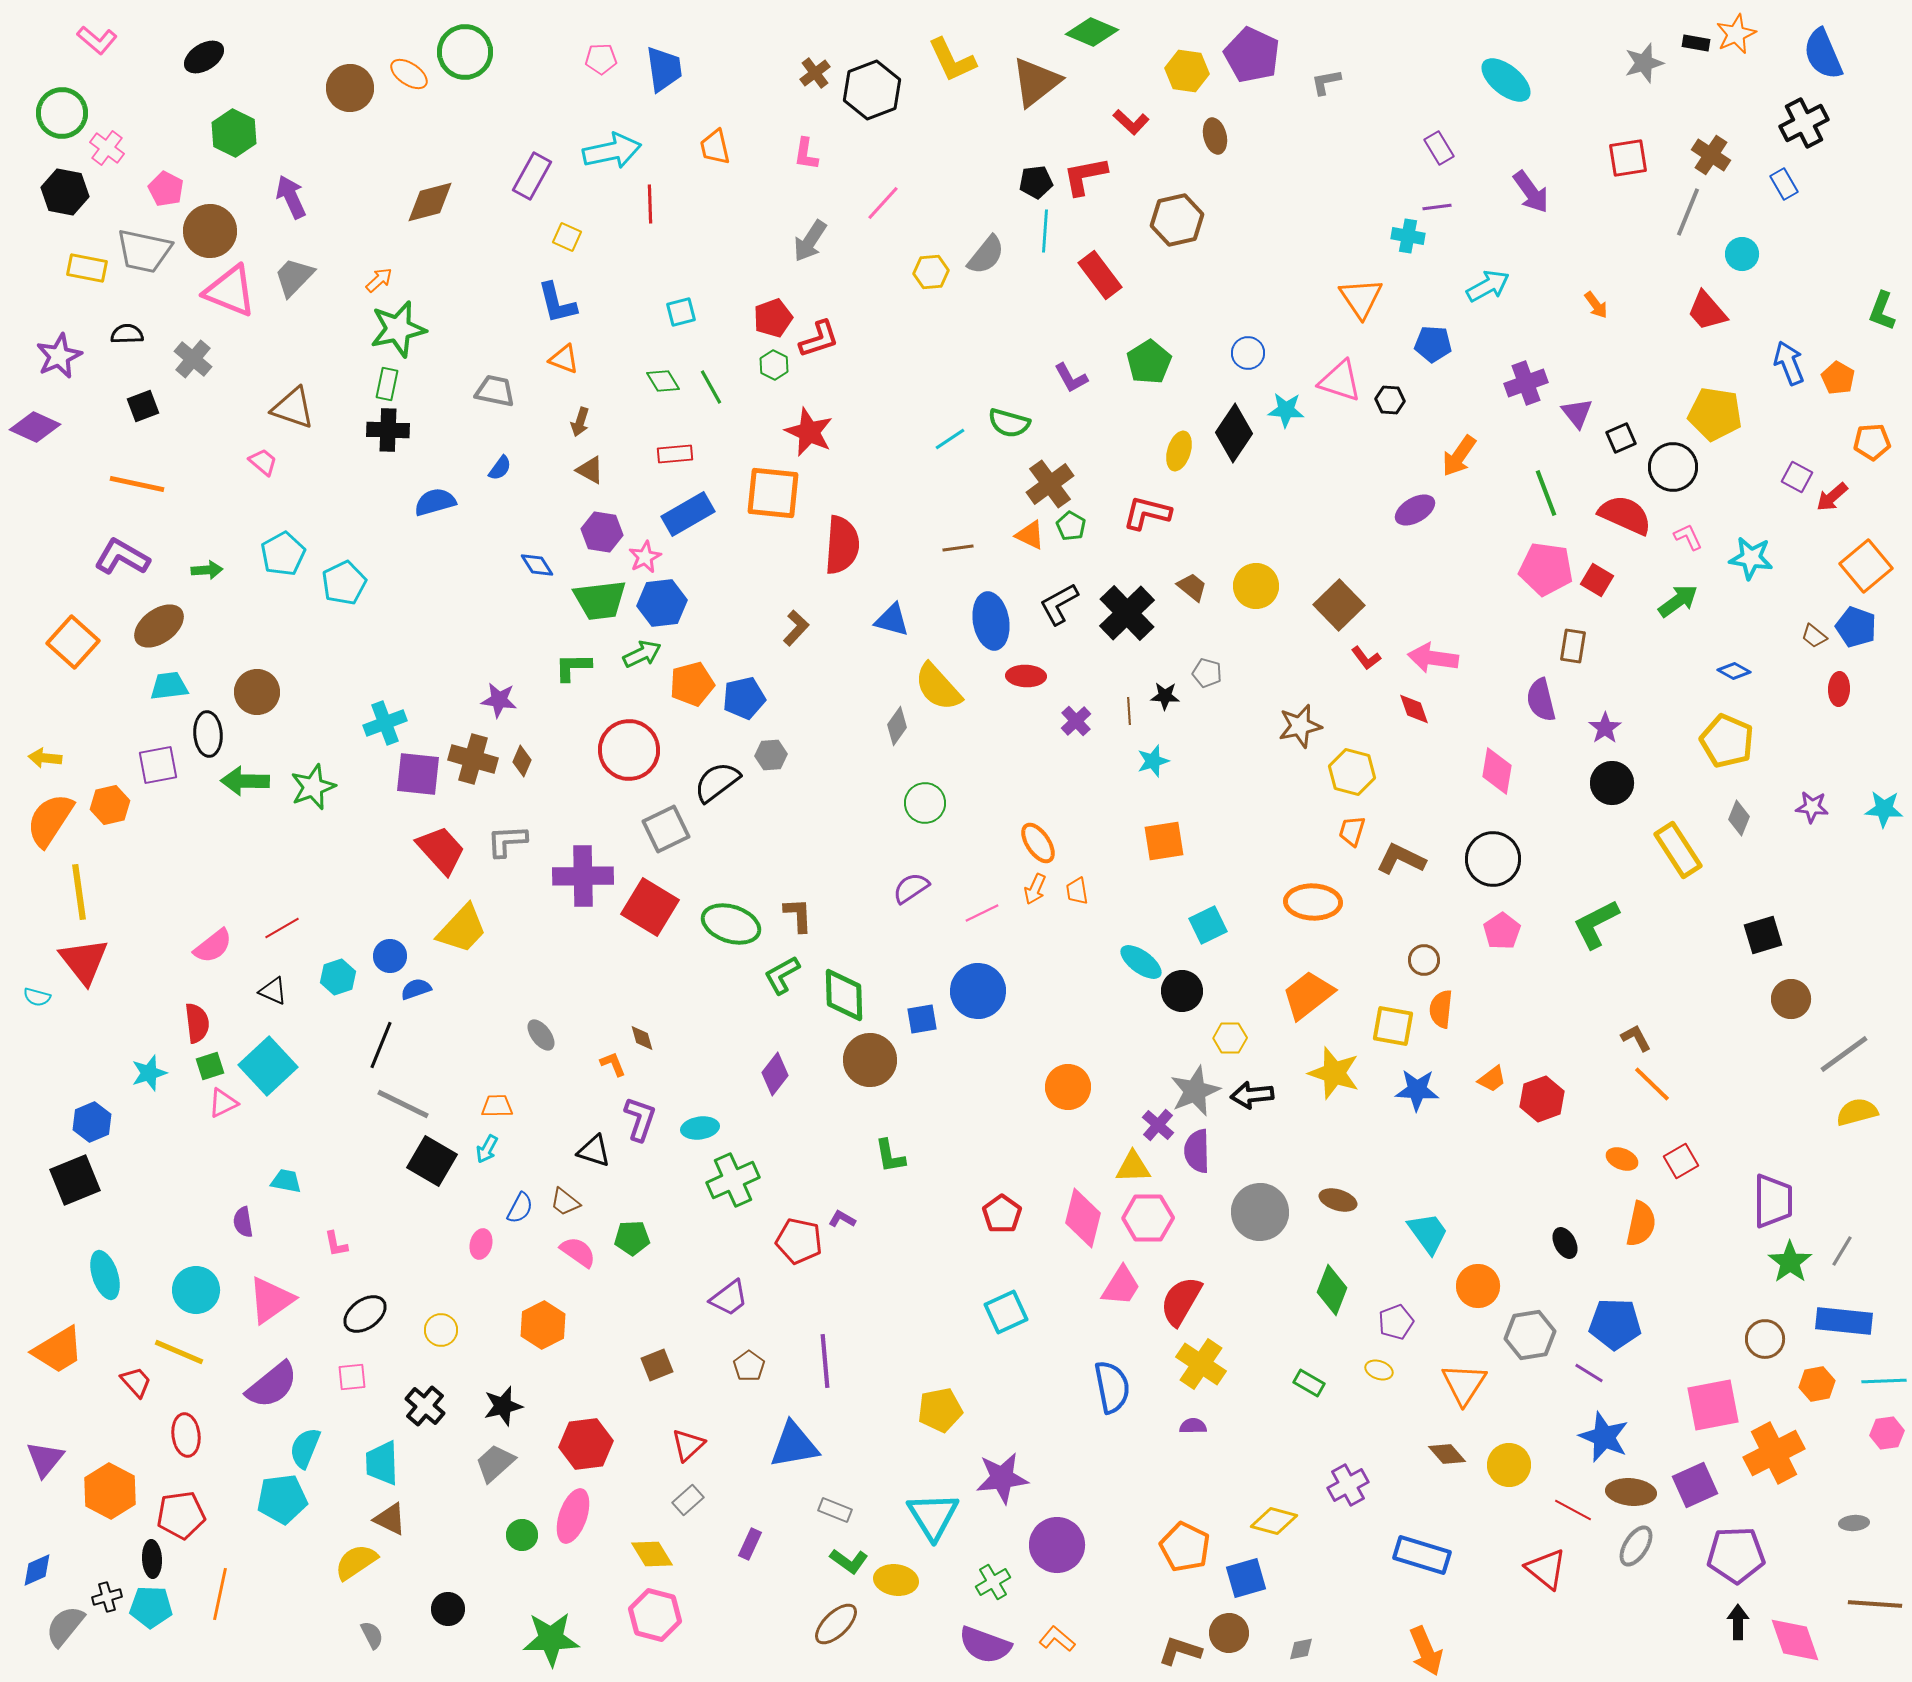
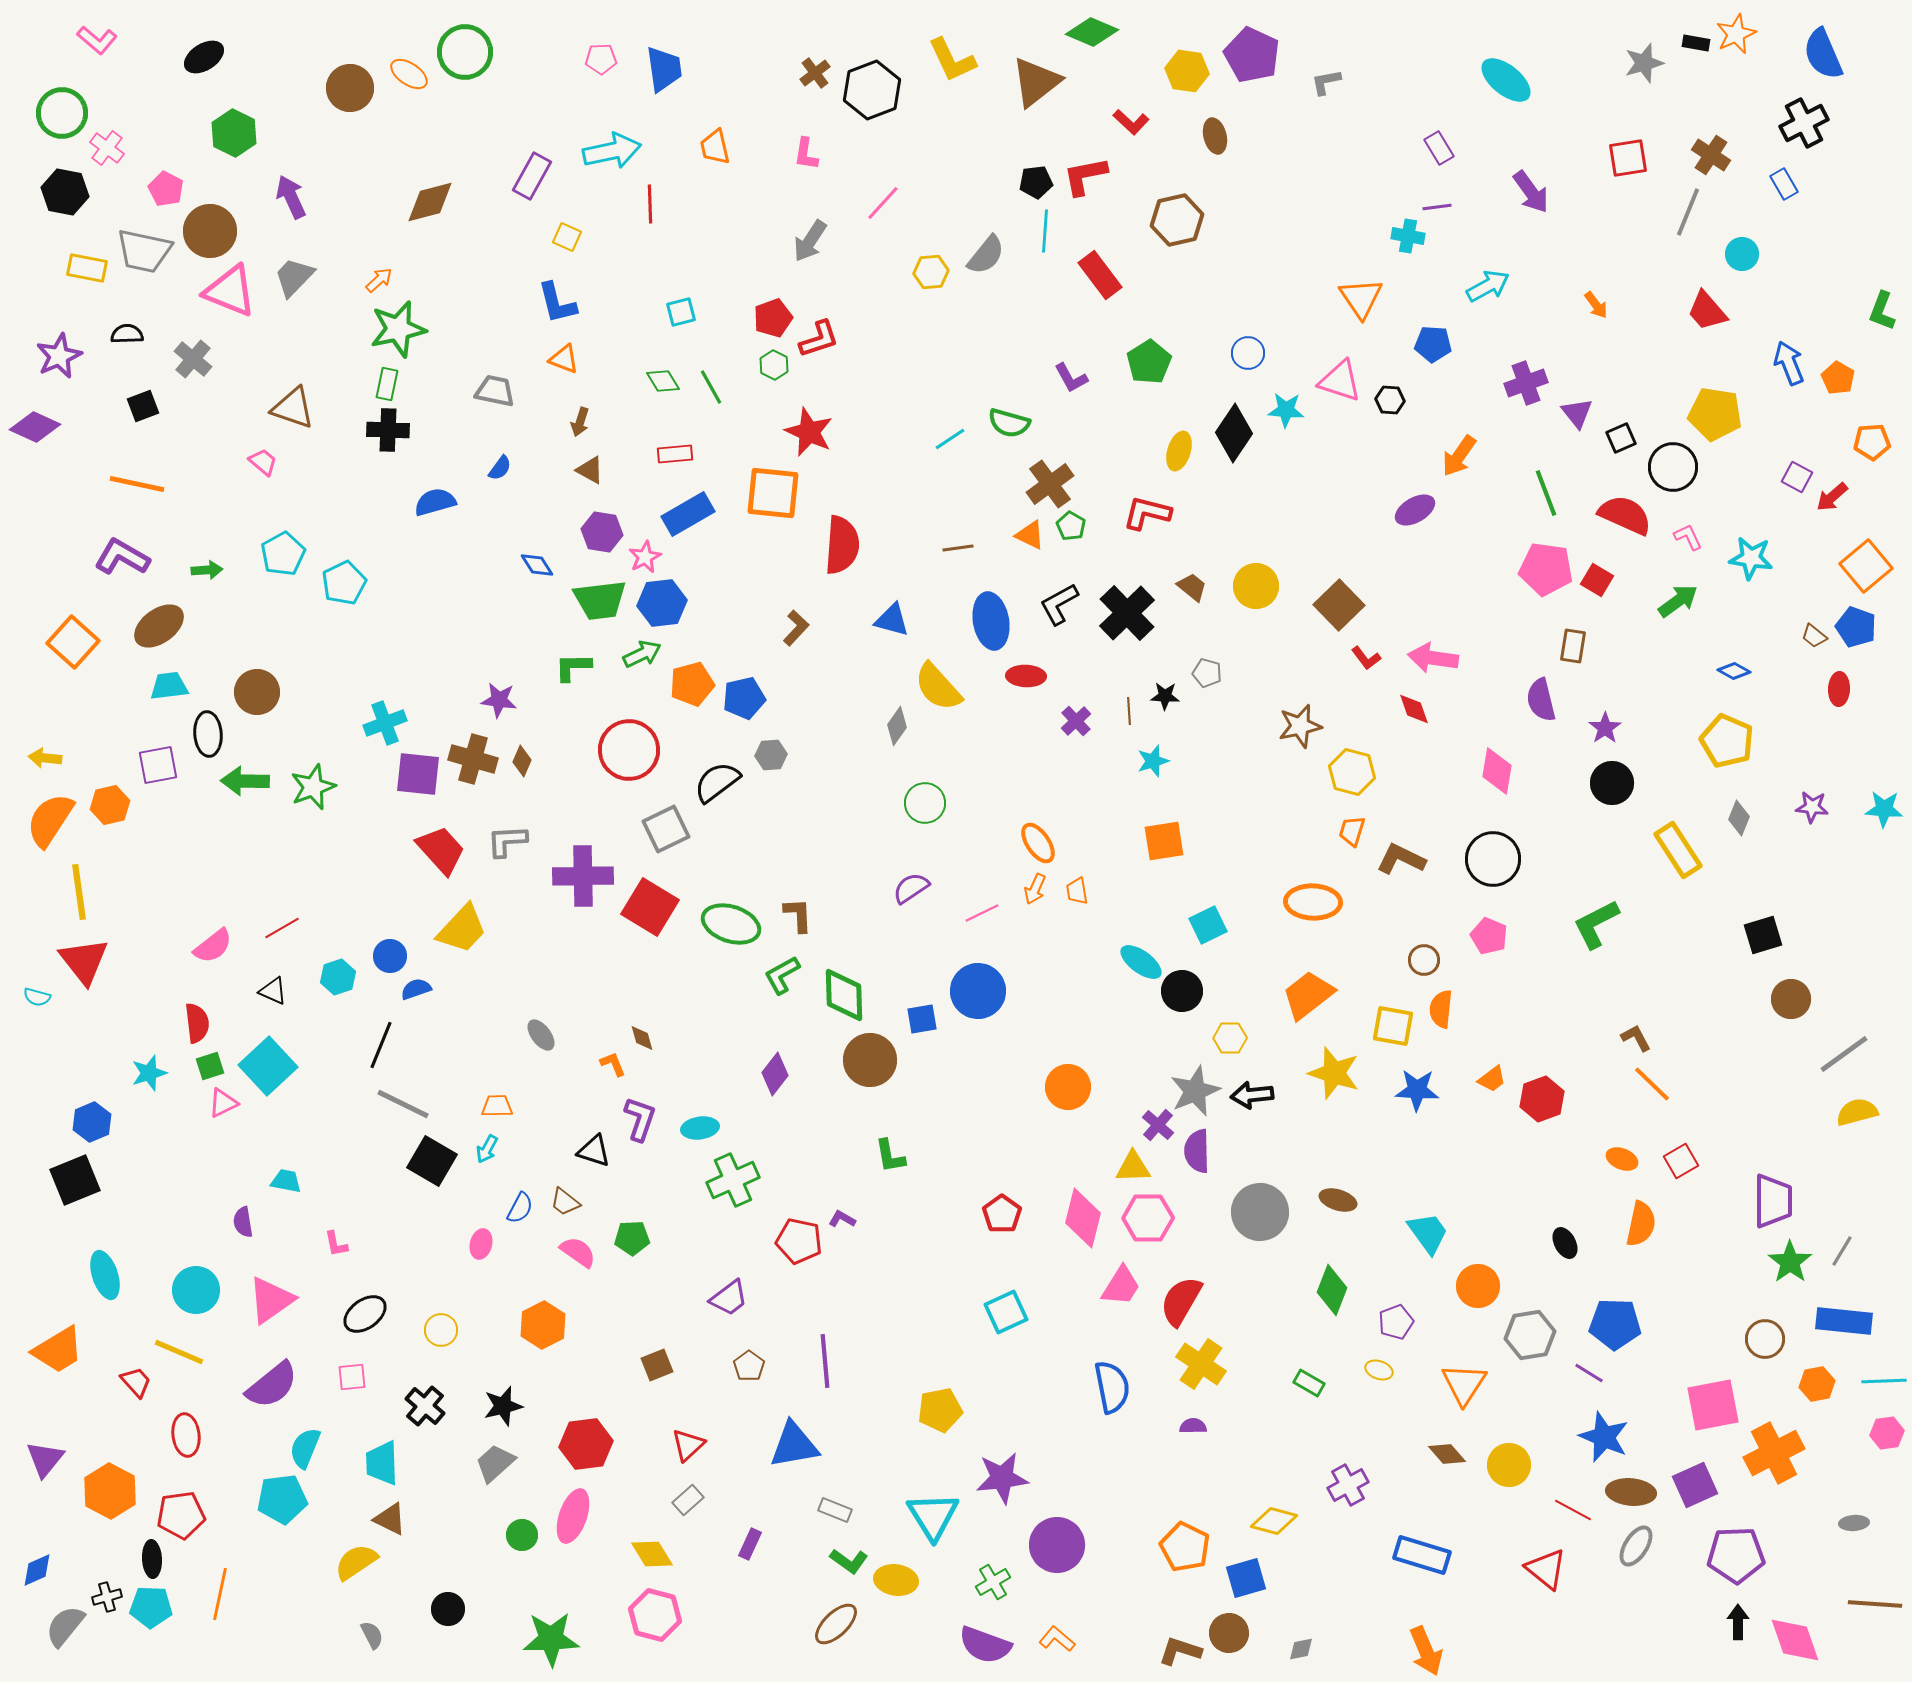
pink pentagon at (1502, 931): moved 13 px left, 5 px down; rotated 15 degrees counterclockwise
